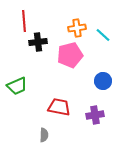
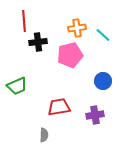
red trapezoid: rotated 20 degrees counterclockwise
